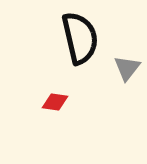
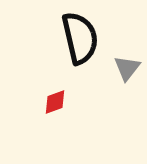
red diamond: rotated 28 degrees counterclockwise
